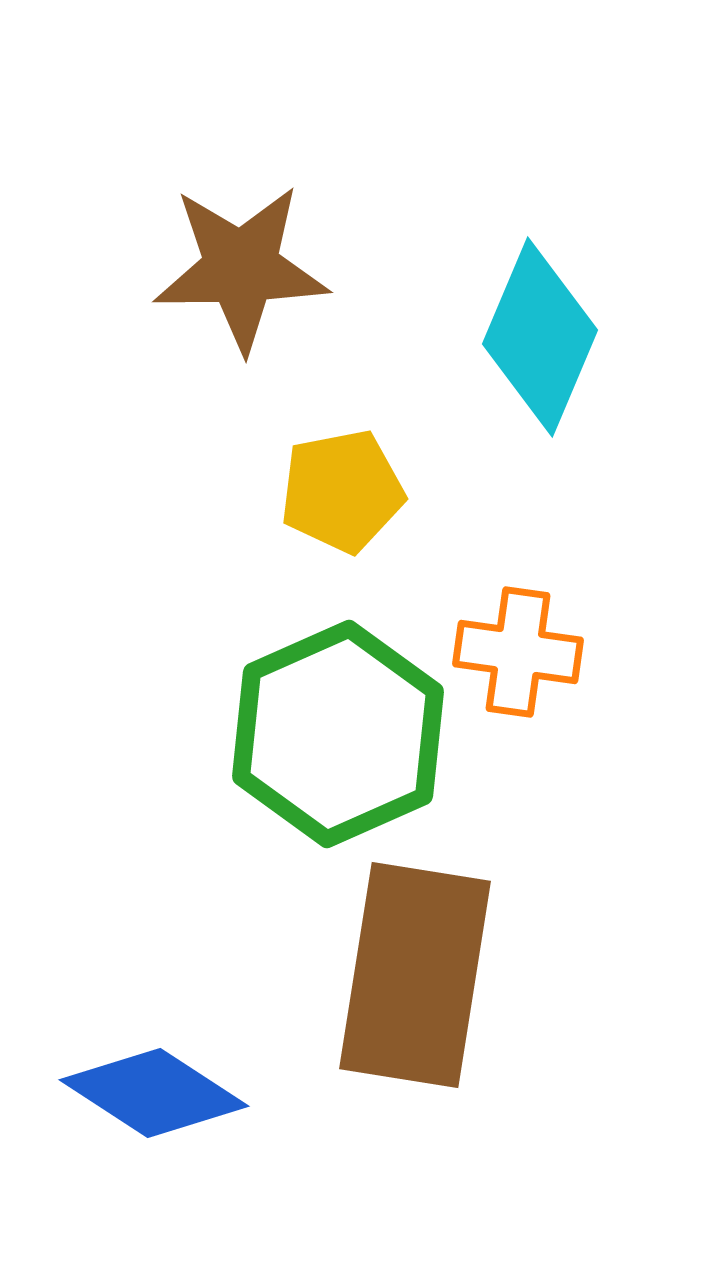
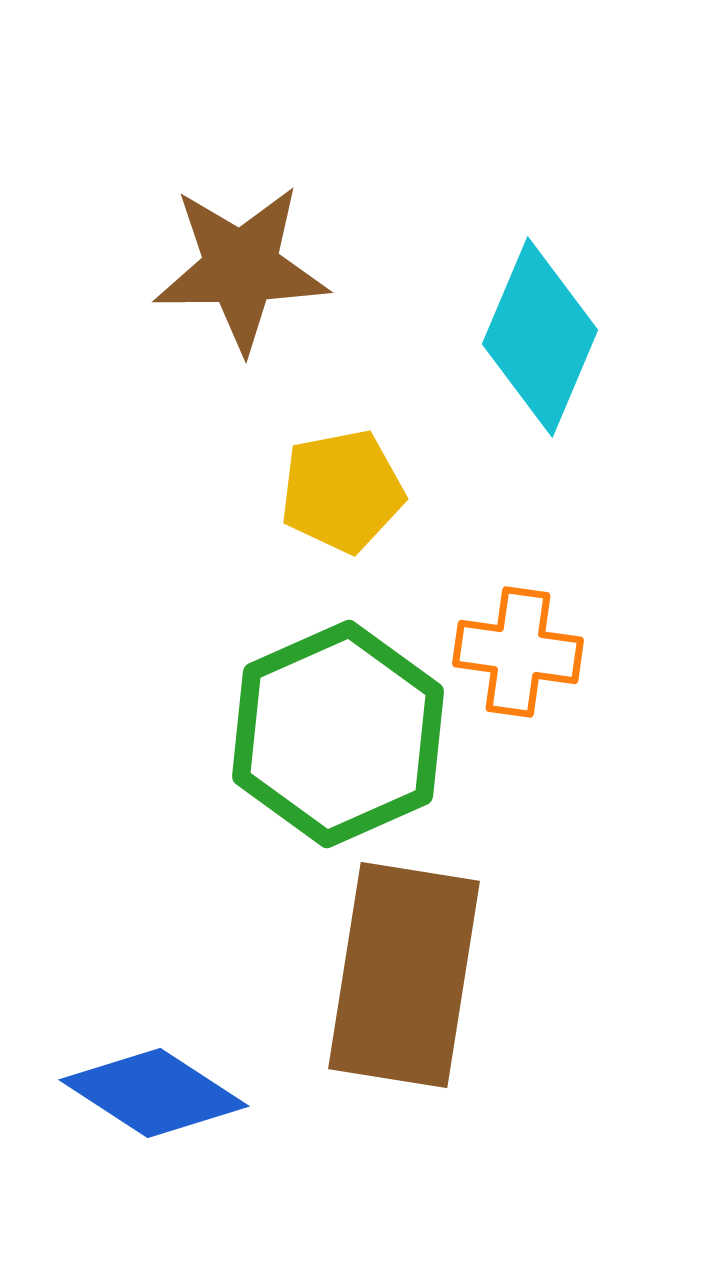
brown rectangle: moved 11 px left
